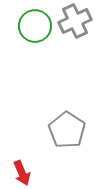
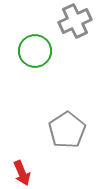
green circle: moved 25 px down
gray pentagon: rotated 6 degrees clockwise
